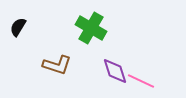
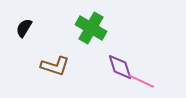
black semicircle: moved 6 px right, 1 px down
brown L-shape: moved 2 px left, 1 px down
purple diamond: moved 5 px right, 4 px up
